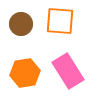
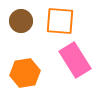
brown circle: moved 3 px up
pink rectangle: moved 7 px right, 11 px up
